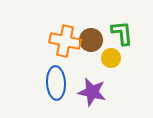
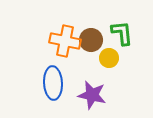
yellow circle: moved 2 px left
blue ellipse: moved 3 px left
purple star: moved 3 px down
